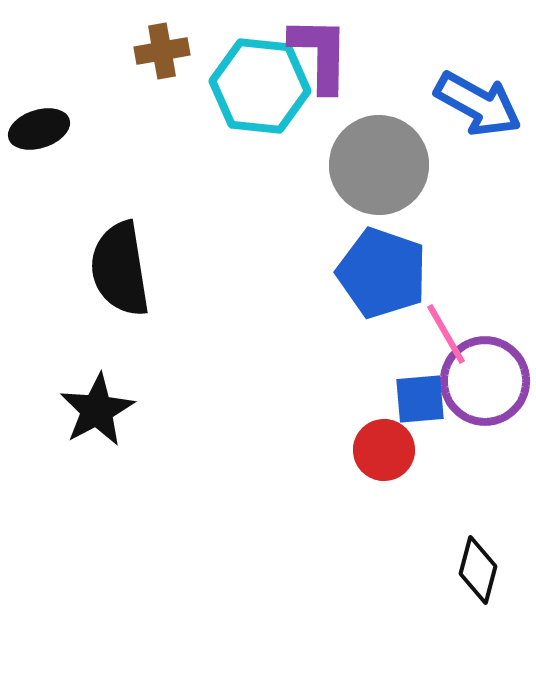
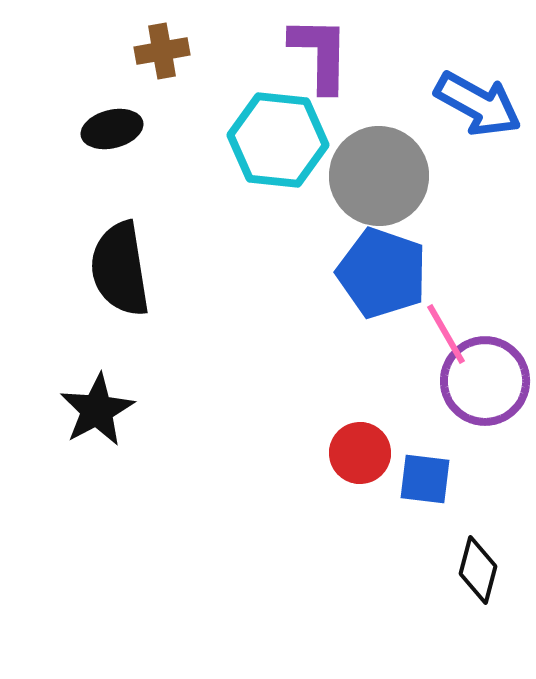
cyan hexagon: moved 18 px right, 54 px down
black ellipse: moved 73 px right; rotated 4 degrees clockwise
gray circle: moved 11 px down
blue square: moved 5 px right, 80 px down; rotated 12 degrees clockwise
red circle: moved 24 px left, 3 px down
